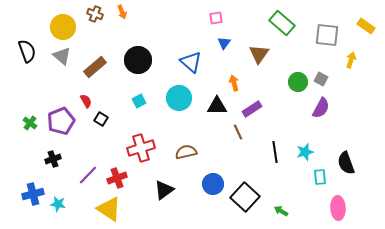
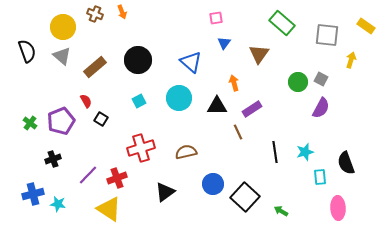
black triangle at (164, 190): moved 1 px right, 2 px down
